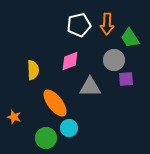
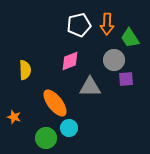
yellow semicircle: moved 8 px left
